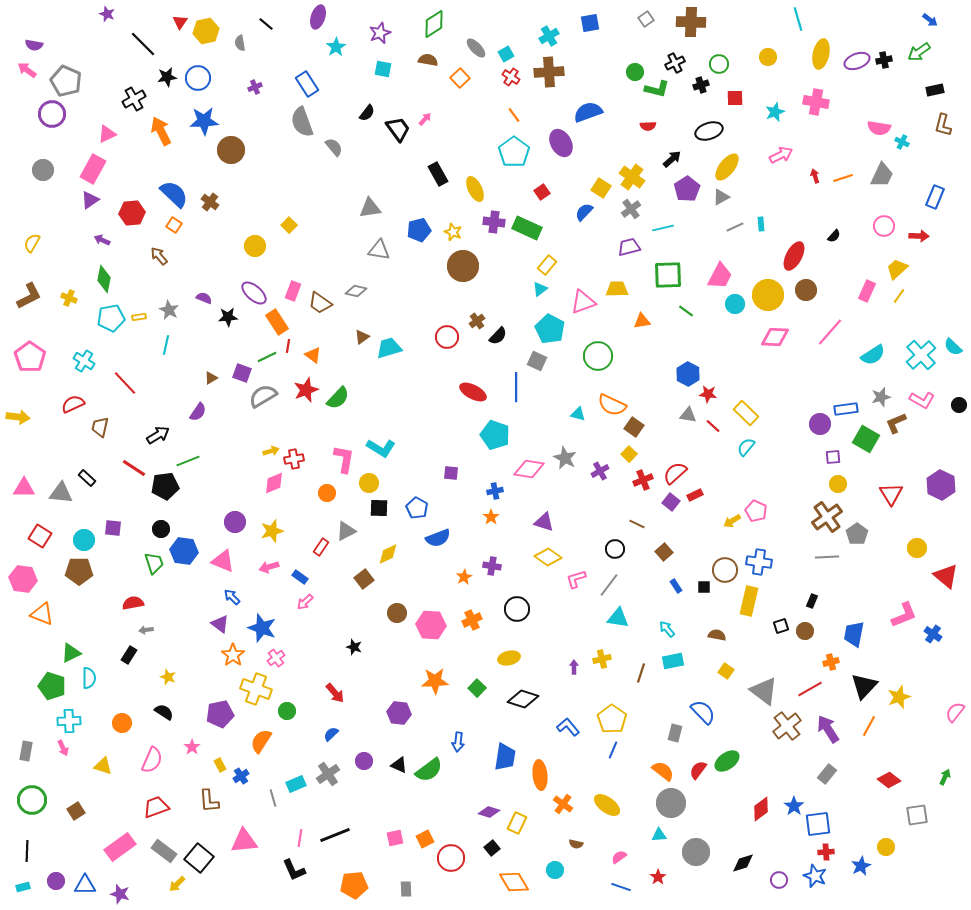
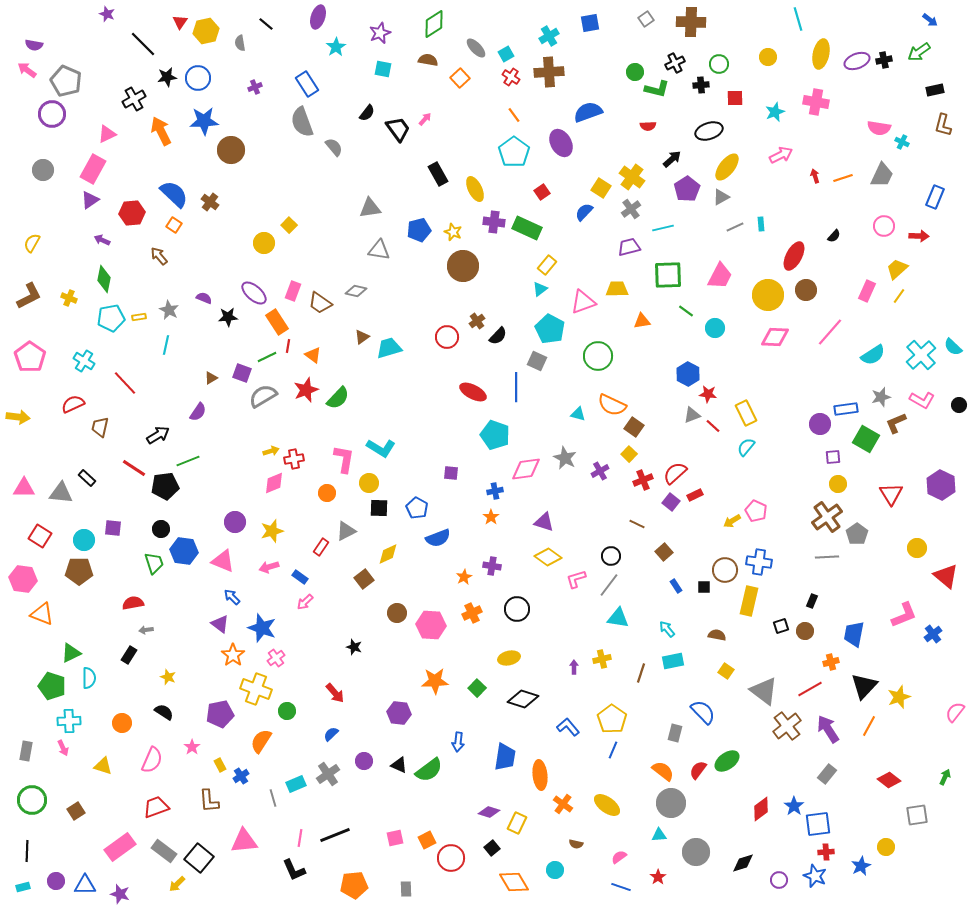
black cross at (701, 85): rotated 14 degrees clockwise
yellow circle at (255, 246): moved 9 px right, 3 px up
cyan circle at (735, 304): moved 20 px left, 24 px down
yellow rectangle at (746, 413): rotated 20 degrees clockwise
gray triangle at (688, 415): moved 4 px right; rotated 30 degrees counterclockwise
pink diamond at (529, 469): moved 3 px left; rotated 16 degrees counterclockwise
black circle at (615, 549): moved 4 px left, 7 px down
orange cross at (472, 620): moved 7 px up
blue cross at (933, 634): rotated 18 degrees clockwise
orange square at (425, 839): moved 2 px right, 1 px down
